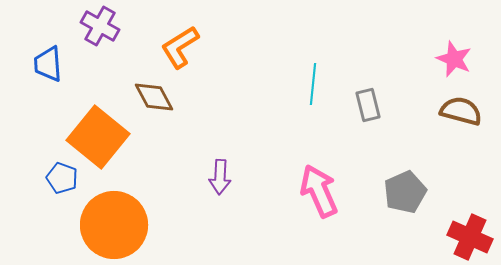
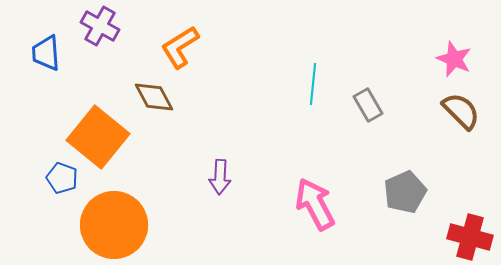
blue trapezoid: moved 2 px left, 11 px up
gray rectangle: rotated 16 degrees counterclockwise
brown semicircle: rotated 30 degrees clockwise
pink arrow: moved 4 px left, 13 px down; rotated 4 degrees counterclockwise
red cross: rotated 9 degrees counterclockwise
